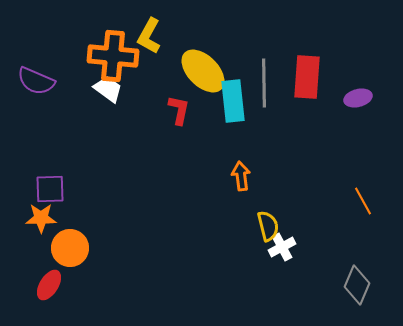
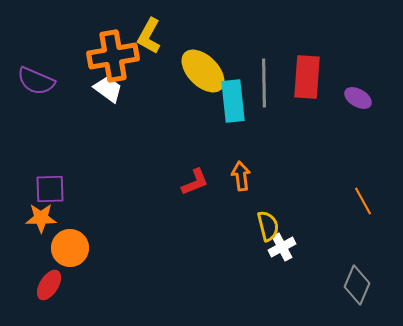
orange cross: rotated 15 degrees counterclockwise
purple ellipse: rotated 44 degrees clockwise
red L-shape: moved 16 px right, 72 px down; rotated 56 degrees clockwise
